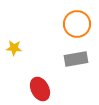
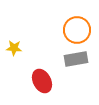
orange circle: moved 6 px down
red ellipse: moved 2 px right, 8 px up
